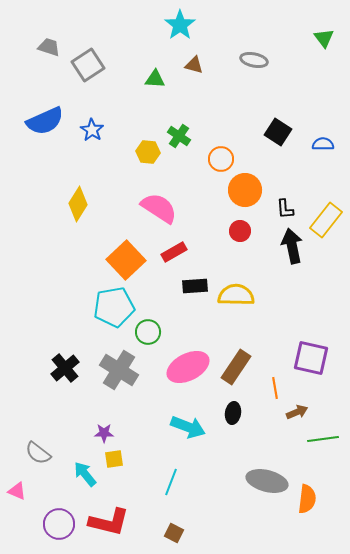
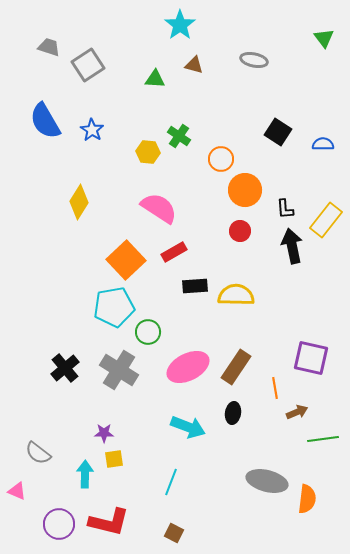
blue semicircle at (45, 121): rotated 84 degrees clockwise
yellow diamond at (78, 204): moved 1 px right, 2 px up
cyan arrow at (85, 474): rotated 40 degrees clockwise
